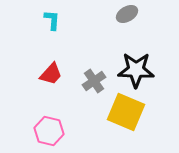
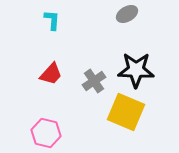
pink hexagon: moved 3 px left, 2 px down
